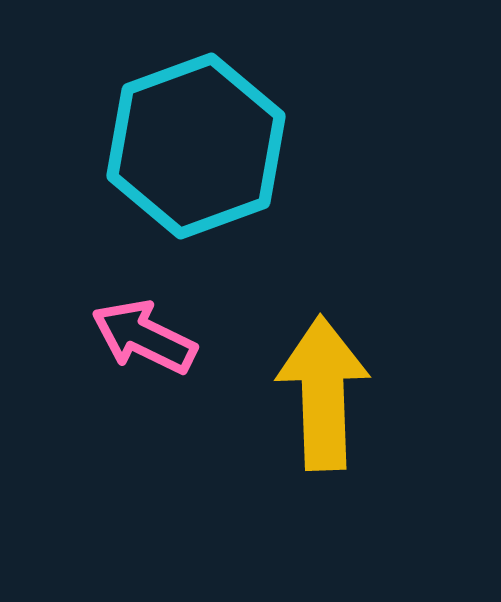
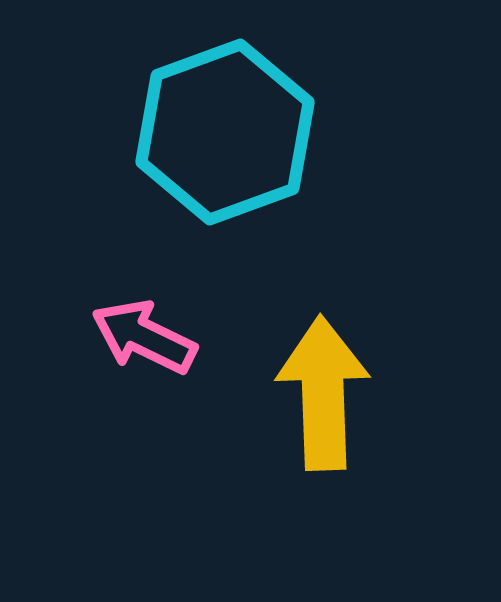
cyan hexagon: moved 29 px right, 14 px up
